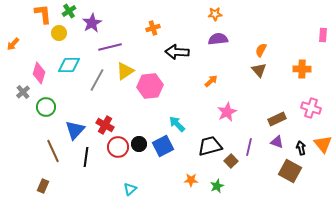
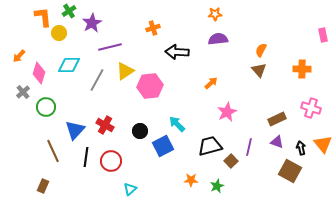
orange L-shape at (43, 14): moved 3 px down
pink rectangle at (323, 35): rotated 16 degrees counterclockwise
orange arrow at (13, 44): moved 6 px right, 12 px down
orange arrow at (211, 81): moved 2 px down
black circle at (139, 144): moved 1 px right, 13 px up
red circle at (118, 147): moved 7 px left, 14 px down
